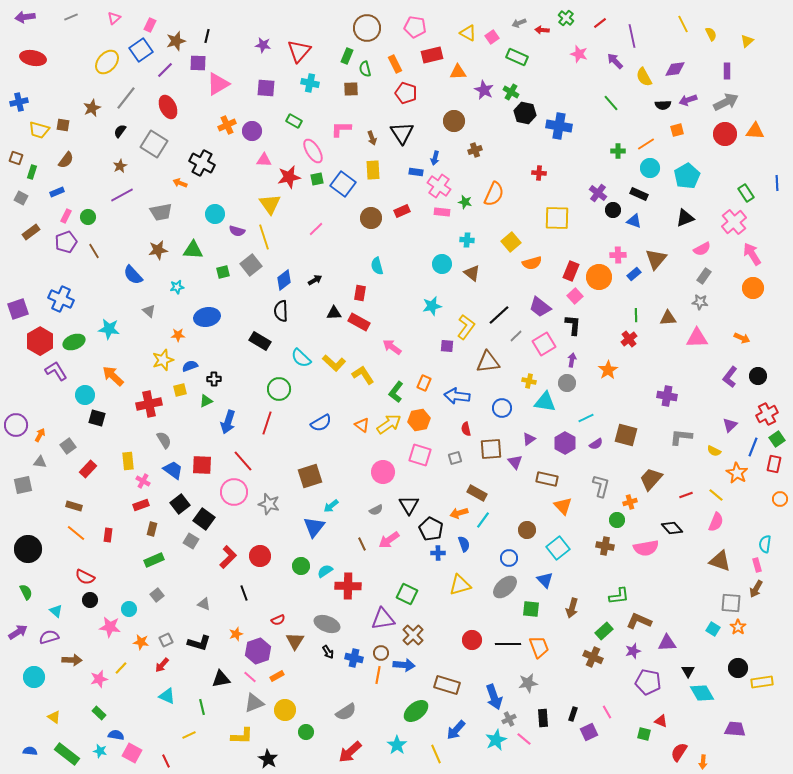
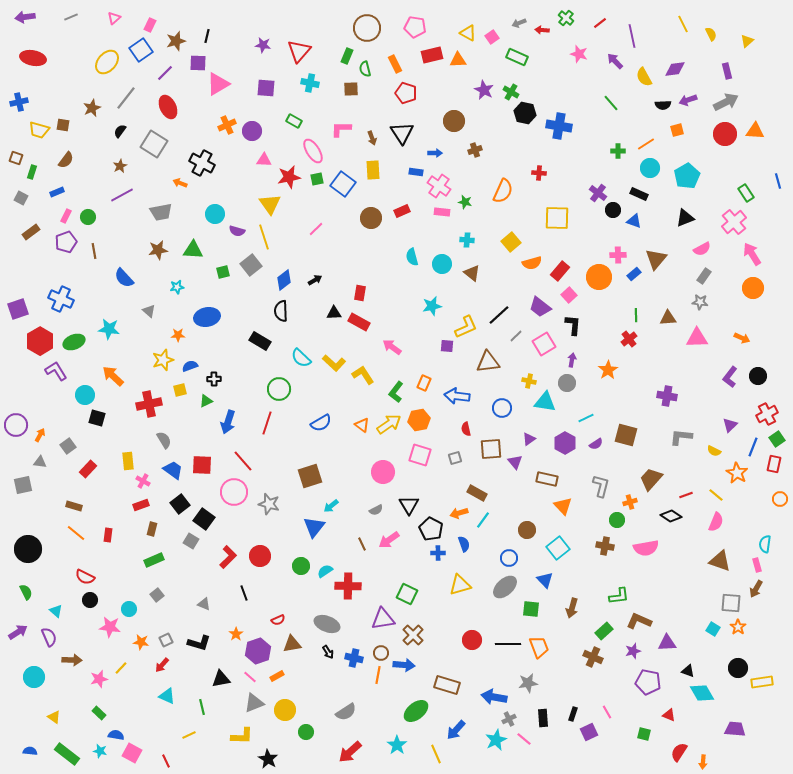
purple line at (165, 70): moved 3 px down
purple rectangle at (727, 71): rotated 14 degrees counterclockwise
orange triangle at (458, 72): moved 12 px up
blue arrow at (435, 158): moved 5 px up; rotated 104 degrees counterclockwise
blue line at (777, 183): moved 1 px right, 2 px up; rotated 14 degrees counterclockwise
orange semicircle at (494, 194): moved 9 px right, 3 px up
brown line at (94, 251): rotated 21 degrees clockwise
cyan semicircle at (377, 266): moved 35 px right, 9 px up
red rectangle at (571, 271): moved 11 px left; rotated 18 degrees clockwise
blue semicircle at (133, 275): moved 9 px left, 3 px down
pink square at (575, 296): moved 6 px left, 1 px up
yellow L-shape at (466, 327): rotated 30 degrees clockwise
black diamond at (672, 528): moved 1 px left, 12 px up; rotated 15 degrees counterclockwise
orange star at (236, 634): rotated 16 degrees counterclockwise
purple semicircle at (49, 637): rotated 84 degrees clockwise
brown triangle at (295, 641): moved 3 px left, 3 px down; rotated 48 degrees clockwise
black triangle at (688, 671): rotated 40 degrees counterclockwise
blue arrow at (494, 697): rotated 120 degrees clockwise
red triangle at (661, 721): moved 8 px right, 6 px up
